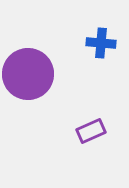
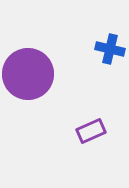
blue cross: moved 9 px right, 6 px down; rotated 8 degrees clockwise
